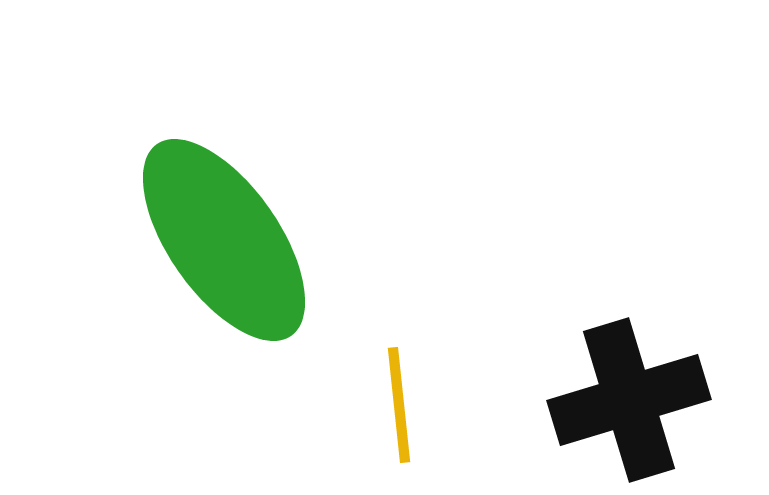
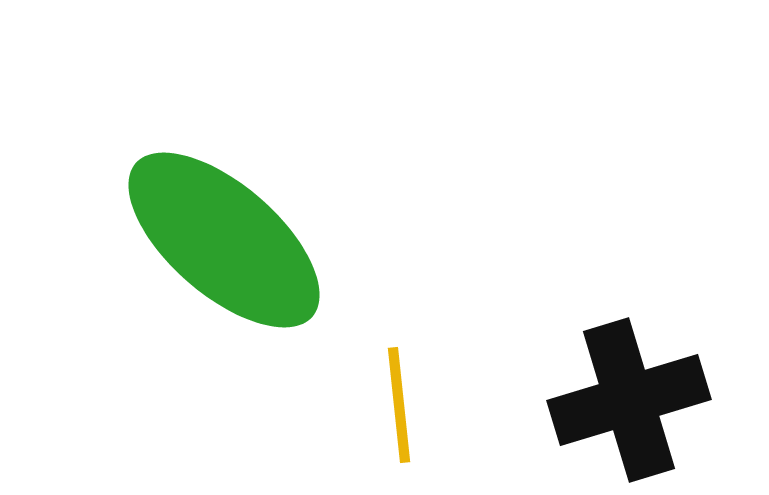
green ellipse: rotated 14 degrees counterclockwise
